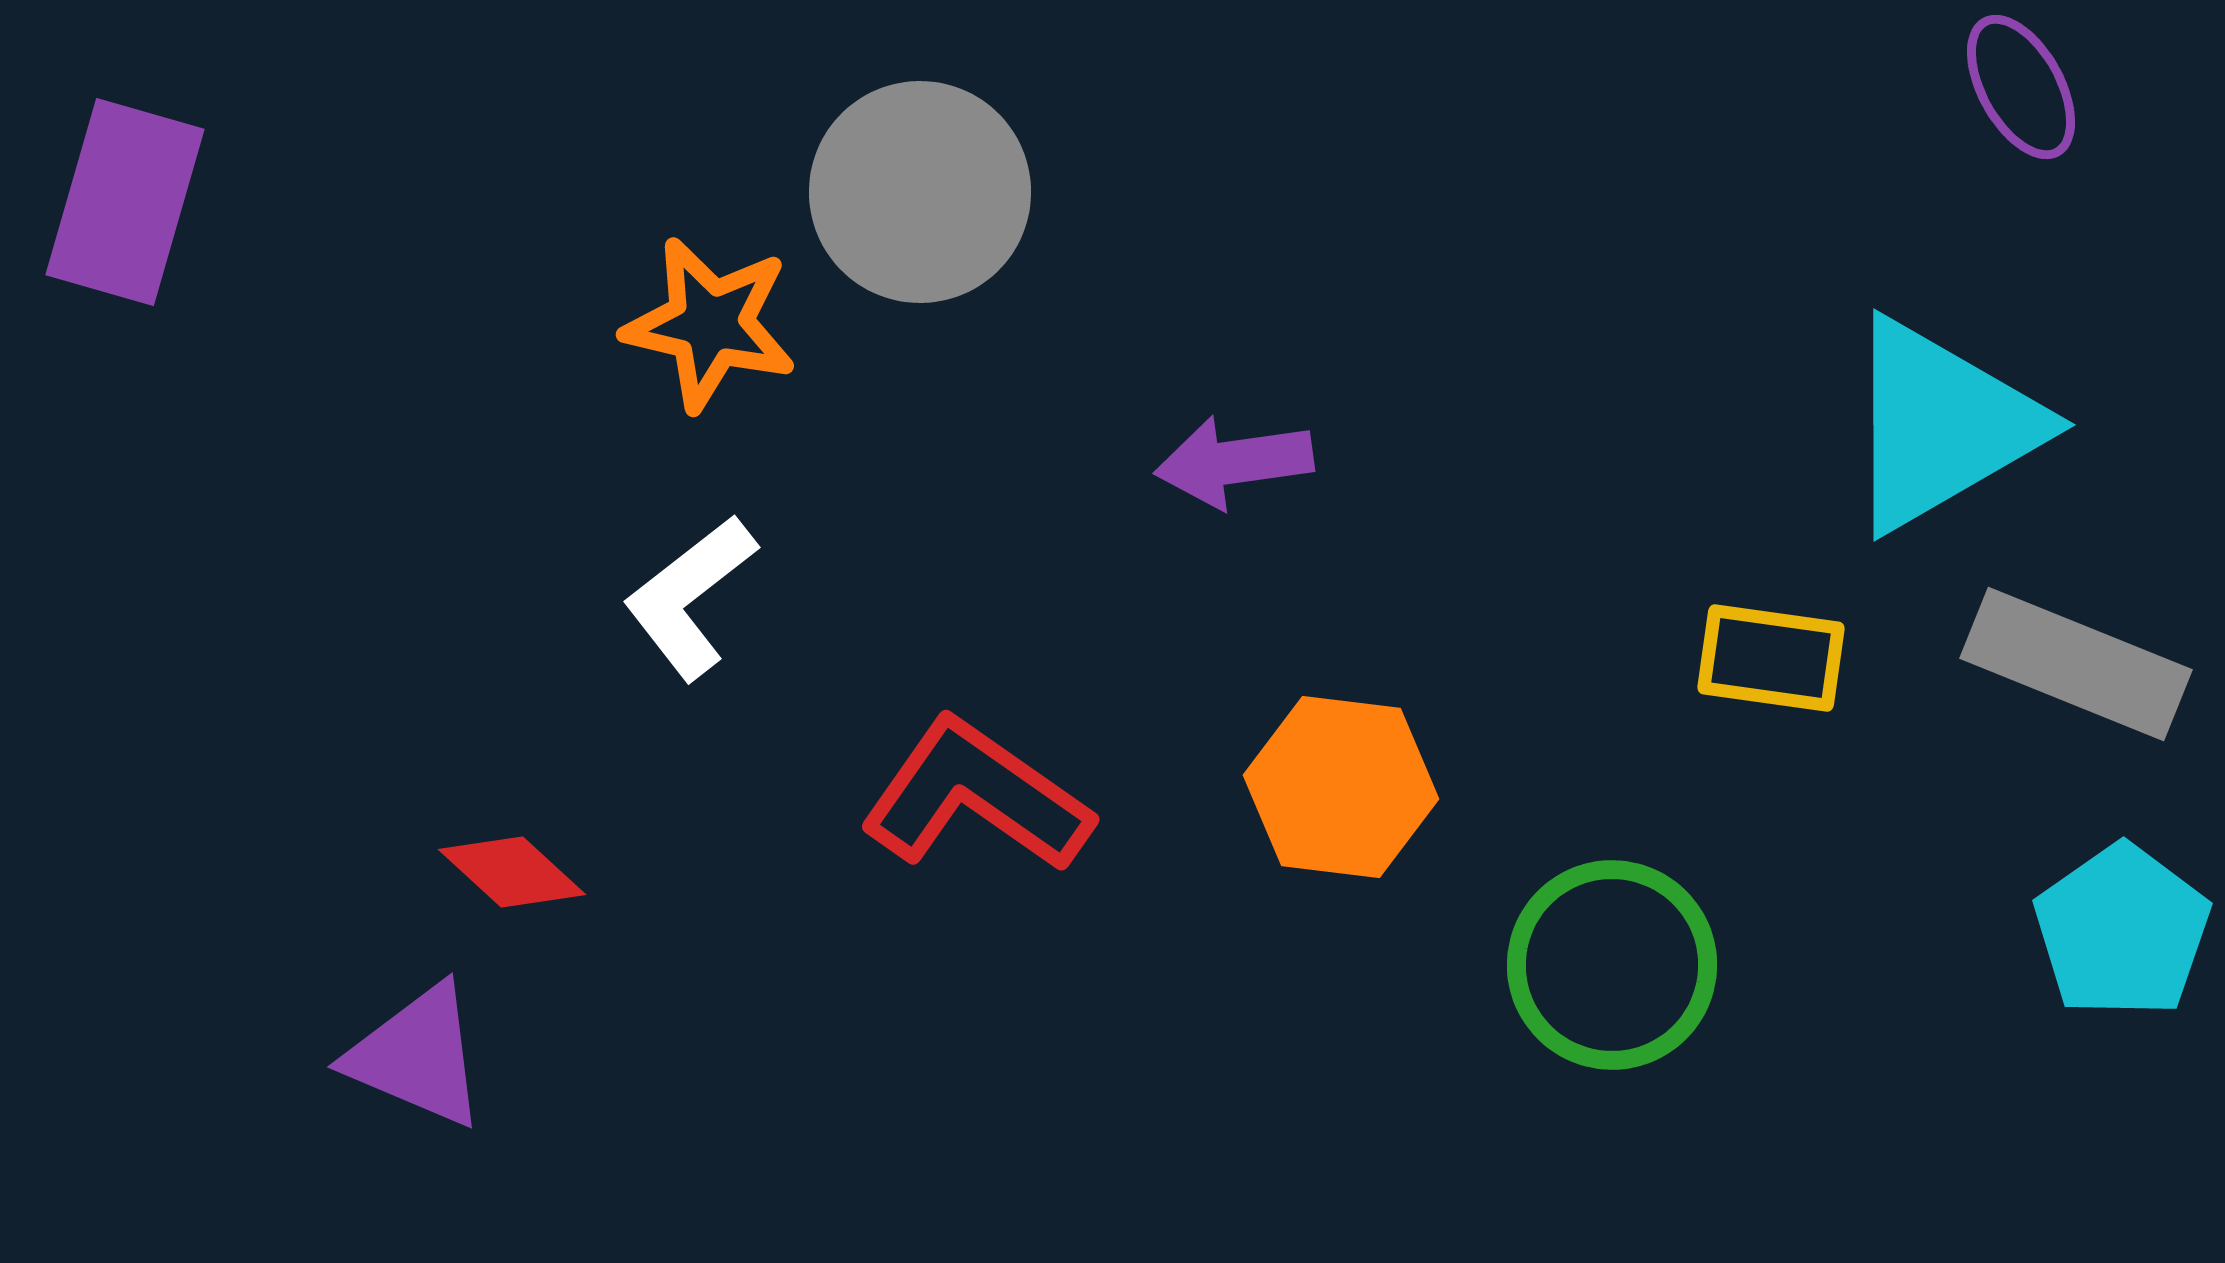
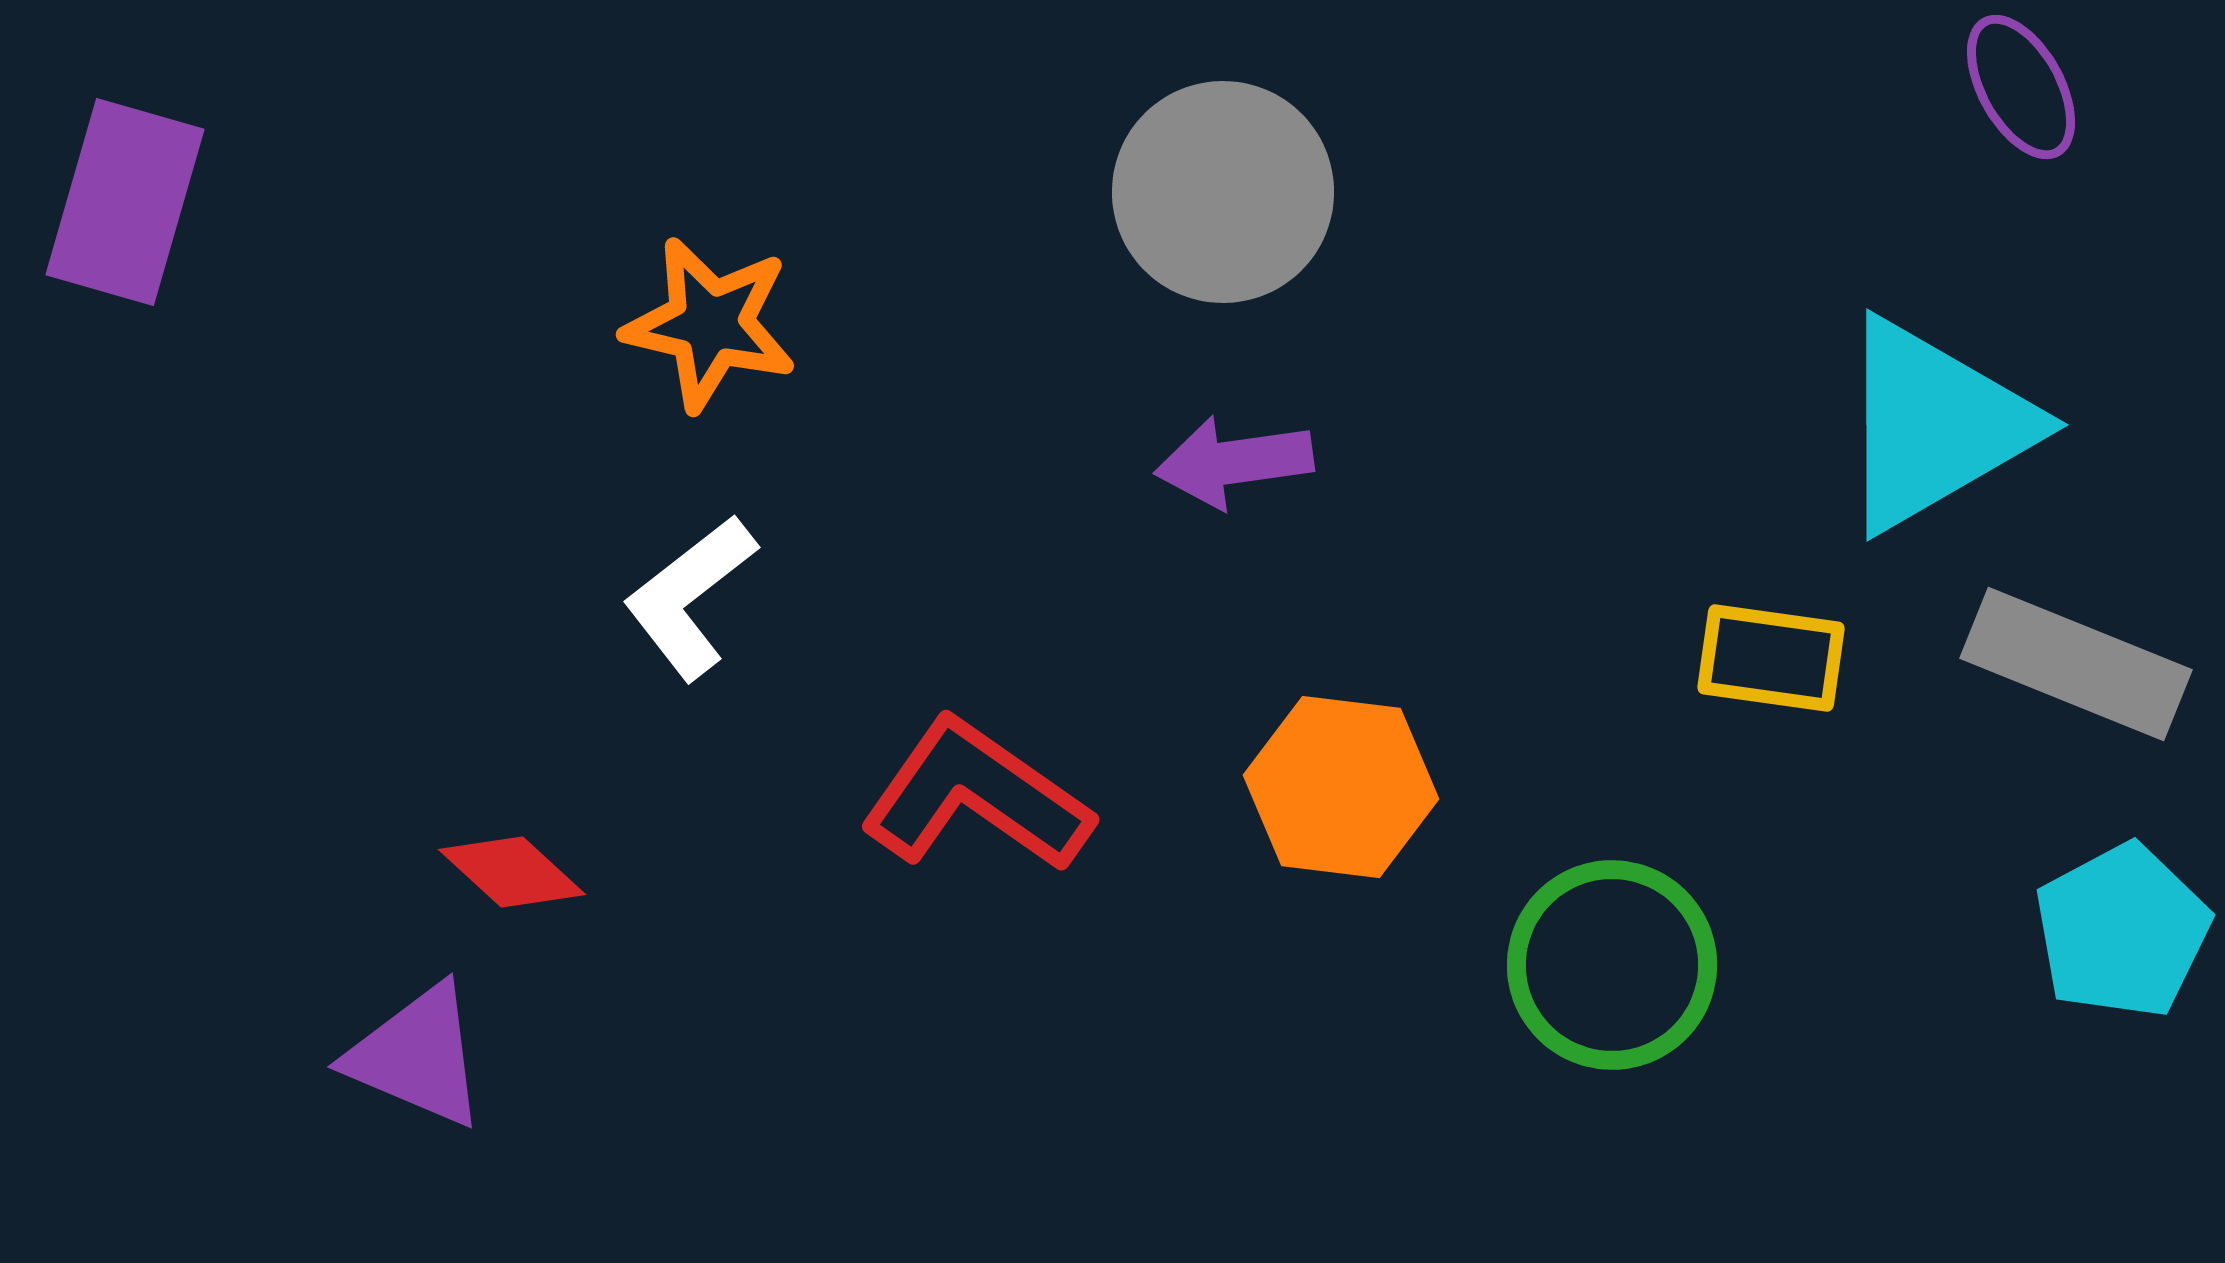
gray circle: moved 303 px right
cyan triangle: moved 7 px left
cyan pentagon: rotated 7 degrees clockwise
